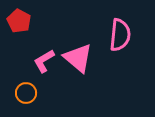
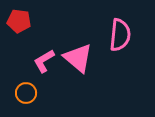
red pentagon: rotated 20 degrees counterclockwise
